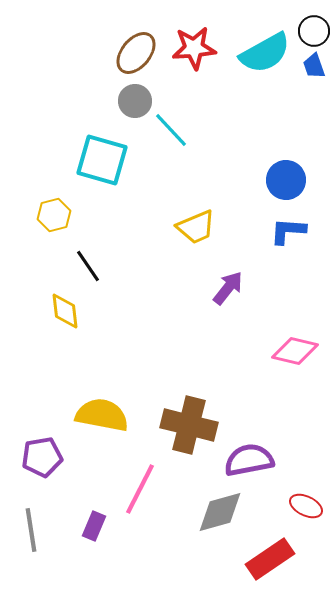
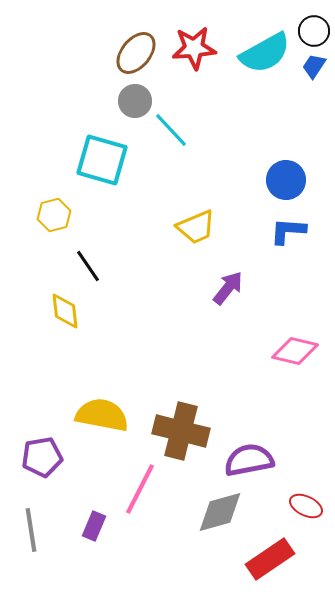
blue trapezoid: rotated 52 degrees clockwise
brown cross: moved 8 px left, 6 px down
